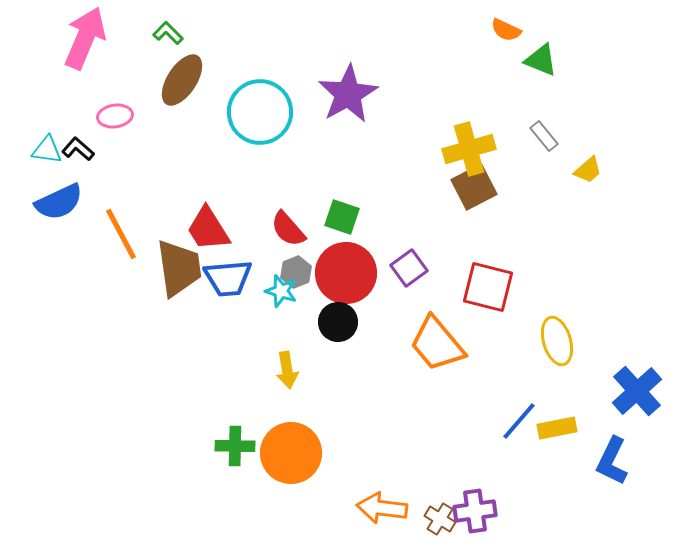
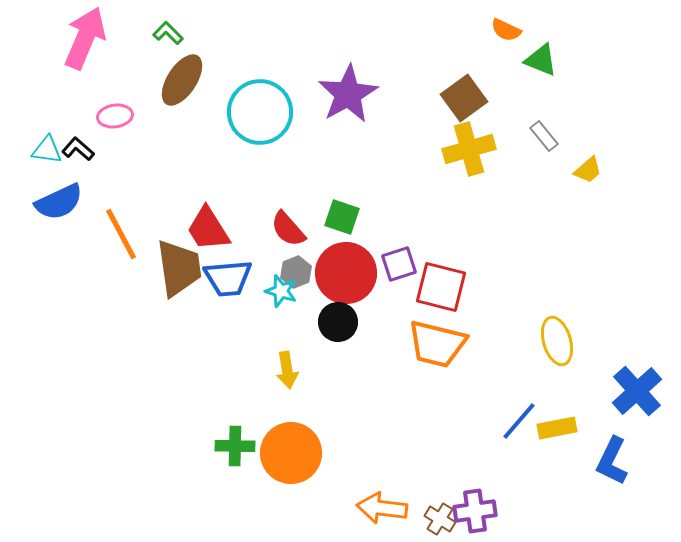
brown square: moved 10 px left, 89 px up; rotated 9 degrees counterclockwise
purple square: moved 10 px left, 4 px up; rotated 18 degrees clockwise
red square: moved 47 px left
orange trapezoid: rotated 36 degrees counterclockwise
